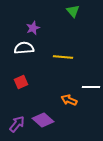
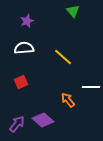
purple star: moved 6 px left, 7 px up
yellow line: rotated 36 degrees clockwise
orange arrow: moved 1 px left; rotated 28 degrees clockwise
